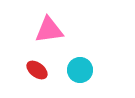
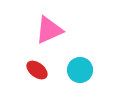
pink triangle: rotated 16 degrees counterclockwise
